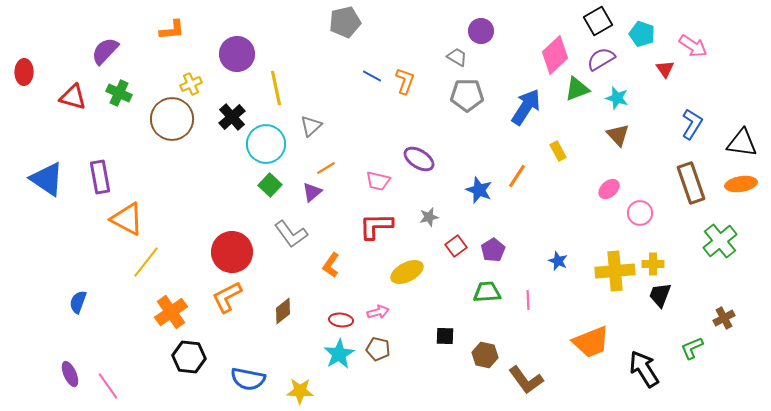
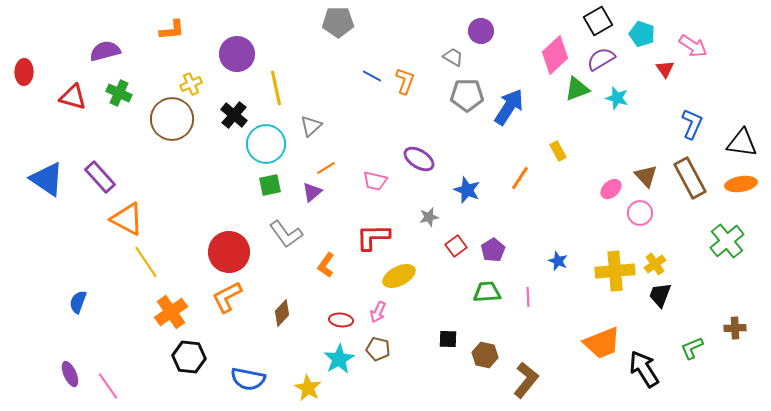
gray pentagon at (345, 22): moved 7 px left; rotated 12 degrees clockwise
purple semicircle at (105, 51): rotated 32 degrees clockwise
gray trapezoid at (457, 57): moved 4 px left
blue arrow at (526, 107): moved 17 px left
black cross at (232, 117): moved 2 px right, 2 px up; rotated 8 degrees counterclockwise
blue L-shape at (692, 124): rotated 8 degrees counterclockwise
brown triangle at (618, 135): moved 28 px right, 41 px down
orange line at (517, 176): moved 3 px right, 2 px down
purple rectangle at (100, 177): rotated 32 degrees counterclockwise
pink trapezoid at (378, 181): moved 3 px left
brown rectangle at (691, 183): moved 1 px left, 5 px up; rotated 9 degrees counterclockwise
green square at (270, 185): rotated 35 degrees clockwise
pink ellipse at (609, 189): moved 2 px right
blue star at (479, 190): moved 12 px left
red L-shape at (376, 226): moved 3 px left, 11 px down
gray L-shape at (291, 234): moved 5 px left
green cross at (720, 241): moved 7 px right
red circle at (232, 252): moved 3 px left
yellow line at (146, 262): rotated 72 degrees counterclockwise
yellow cross at (653, 264): moved 2 px right; rotated 35 degrees counterclockwise
orange L-shape at (331, 265): moved 5 px left
yellow ellipse at (407, 272): moved 8 px left, 4 px down
pink line at (528, 300): moved 3 px up
brown diamond at (283, 311): moved 1 px left, 2 px down; rotated 8 degrees counterclockwise
pink arrow at (378, 312): rotated 130 degrees clockwise
brown cross at (724, 318): moved 11 px right, 10 px down; rotated 25 degrees clockwise
black square at (445, 336): moved 3 px right, 3 px down
orange trapezoid at (591, 342): moved 11 px right, 1 px down
cyan star at (339, 354): moved 5 px down
brown L-shape at (526, 380): rotated 105 degrees counterclockwise
yellow star at (300, 391): moved 8 px right, 3 px up; rotated 28 degrees clockwise
